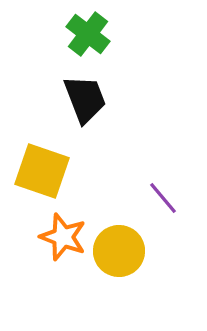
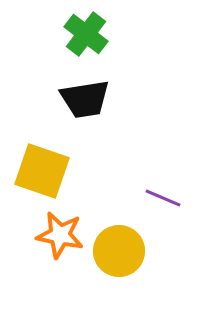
green cross: moved 2 px left
black trapezoid: rotated 102 degrees clockwise
purple line: rotated 27 degrees counterclockwise
orange star: moved 3 px left, 2 px up; rotated 9 degrees counterclockwise
